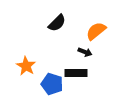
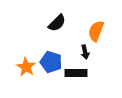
orange semicircle: rotated 30 degrees counterclockwise
black arrow: rotated 56 degrees clockwise
orange star: moved 1 px down
blue pentagon: moved 1 px left, 22 px up
